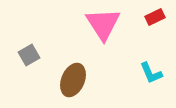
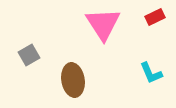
brown ellipse: rotated 32 degrees counterclockwise
